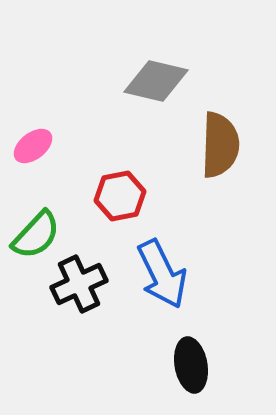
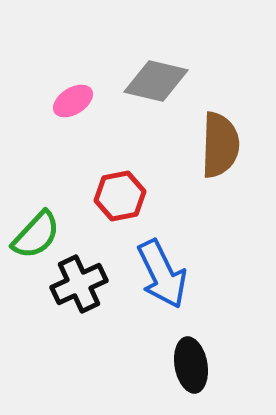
pink ellipse: moved 40 px right, 45 px up; rotated 6 degrees clockwise
